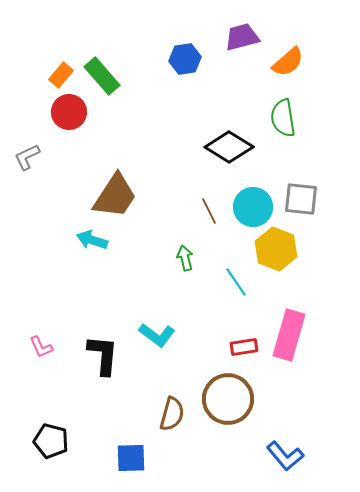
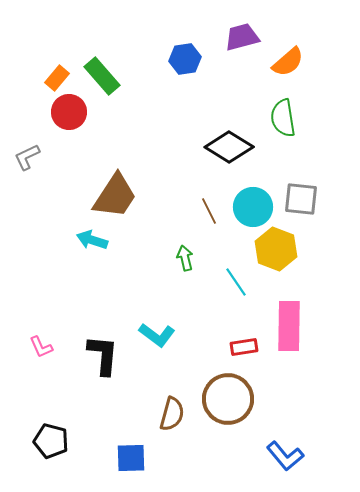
orange rectangle: moved 4 px left, 3 px down
pink rectangle: moved 9 px up; rotated 15 degrees counterclockwise
